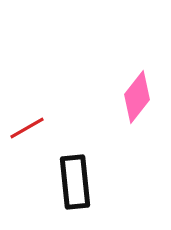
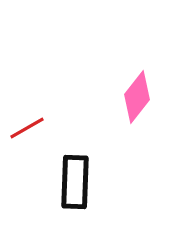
black rectangle: rotated 8 degrees clockwise
